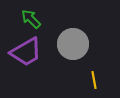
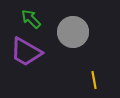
gray circle: moved 12 px up
purple trapezoid: rotated 60 degrees clockwise
